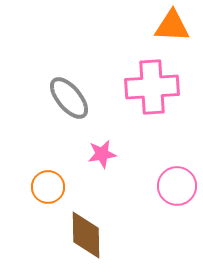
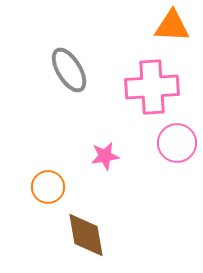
gray ellipse: moved 28 px up; rotated 9 degrees clockwise
pink star: moved 3 px right, 2 px down
pink circle: moved 43 px up
brown diamond: rotated 9 degrees counterclockwise
